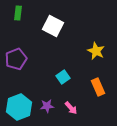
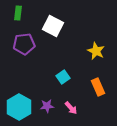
purple pentagon: moved 8 px right, 15 px up; rotated 15 degrees clockwise
cyan hexagon: rotated 10 degrees counterclockwise
